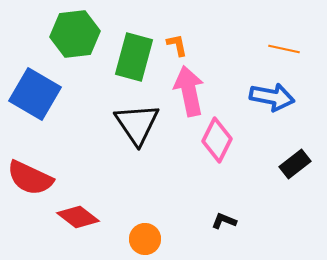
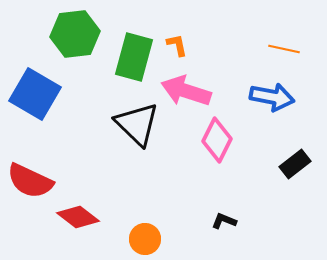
pink arrow: moved 3 px left; rotated 60 degrees counterclockwise
black triangle: rotated 12 degrees counterclockwise
red semicircle: moved 3 px down
